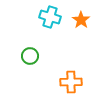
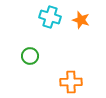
orange star: rotated 18 degrees counterclockwise
